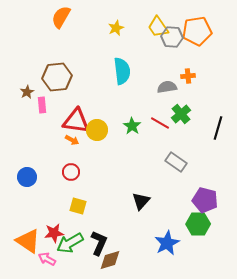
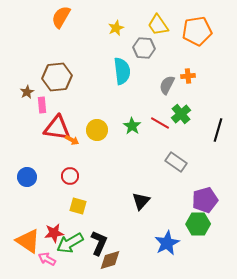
yellow trapezoid: moved 2 px up
gray hexagon: moved 28 px left, 11 px down
gray semicircle: moved 2 px up; rotated 54 degrees counterclockwise
red triangle: moved 19 px left, 7 px down
black line: moved 2 px down
red circle: moved 1 px left, 4 px down
purple pentagon: rotated 30 degrees counterclockwise
